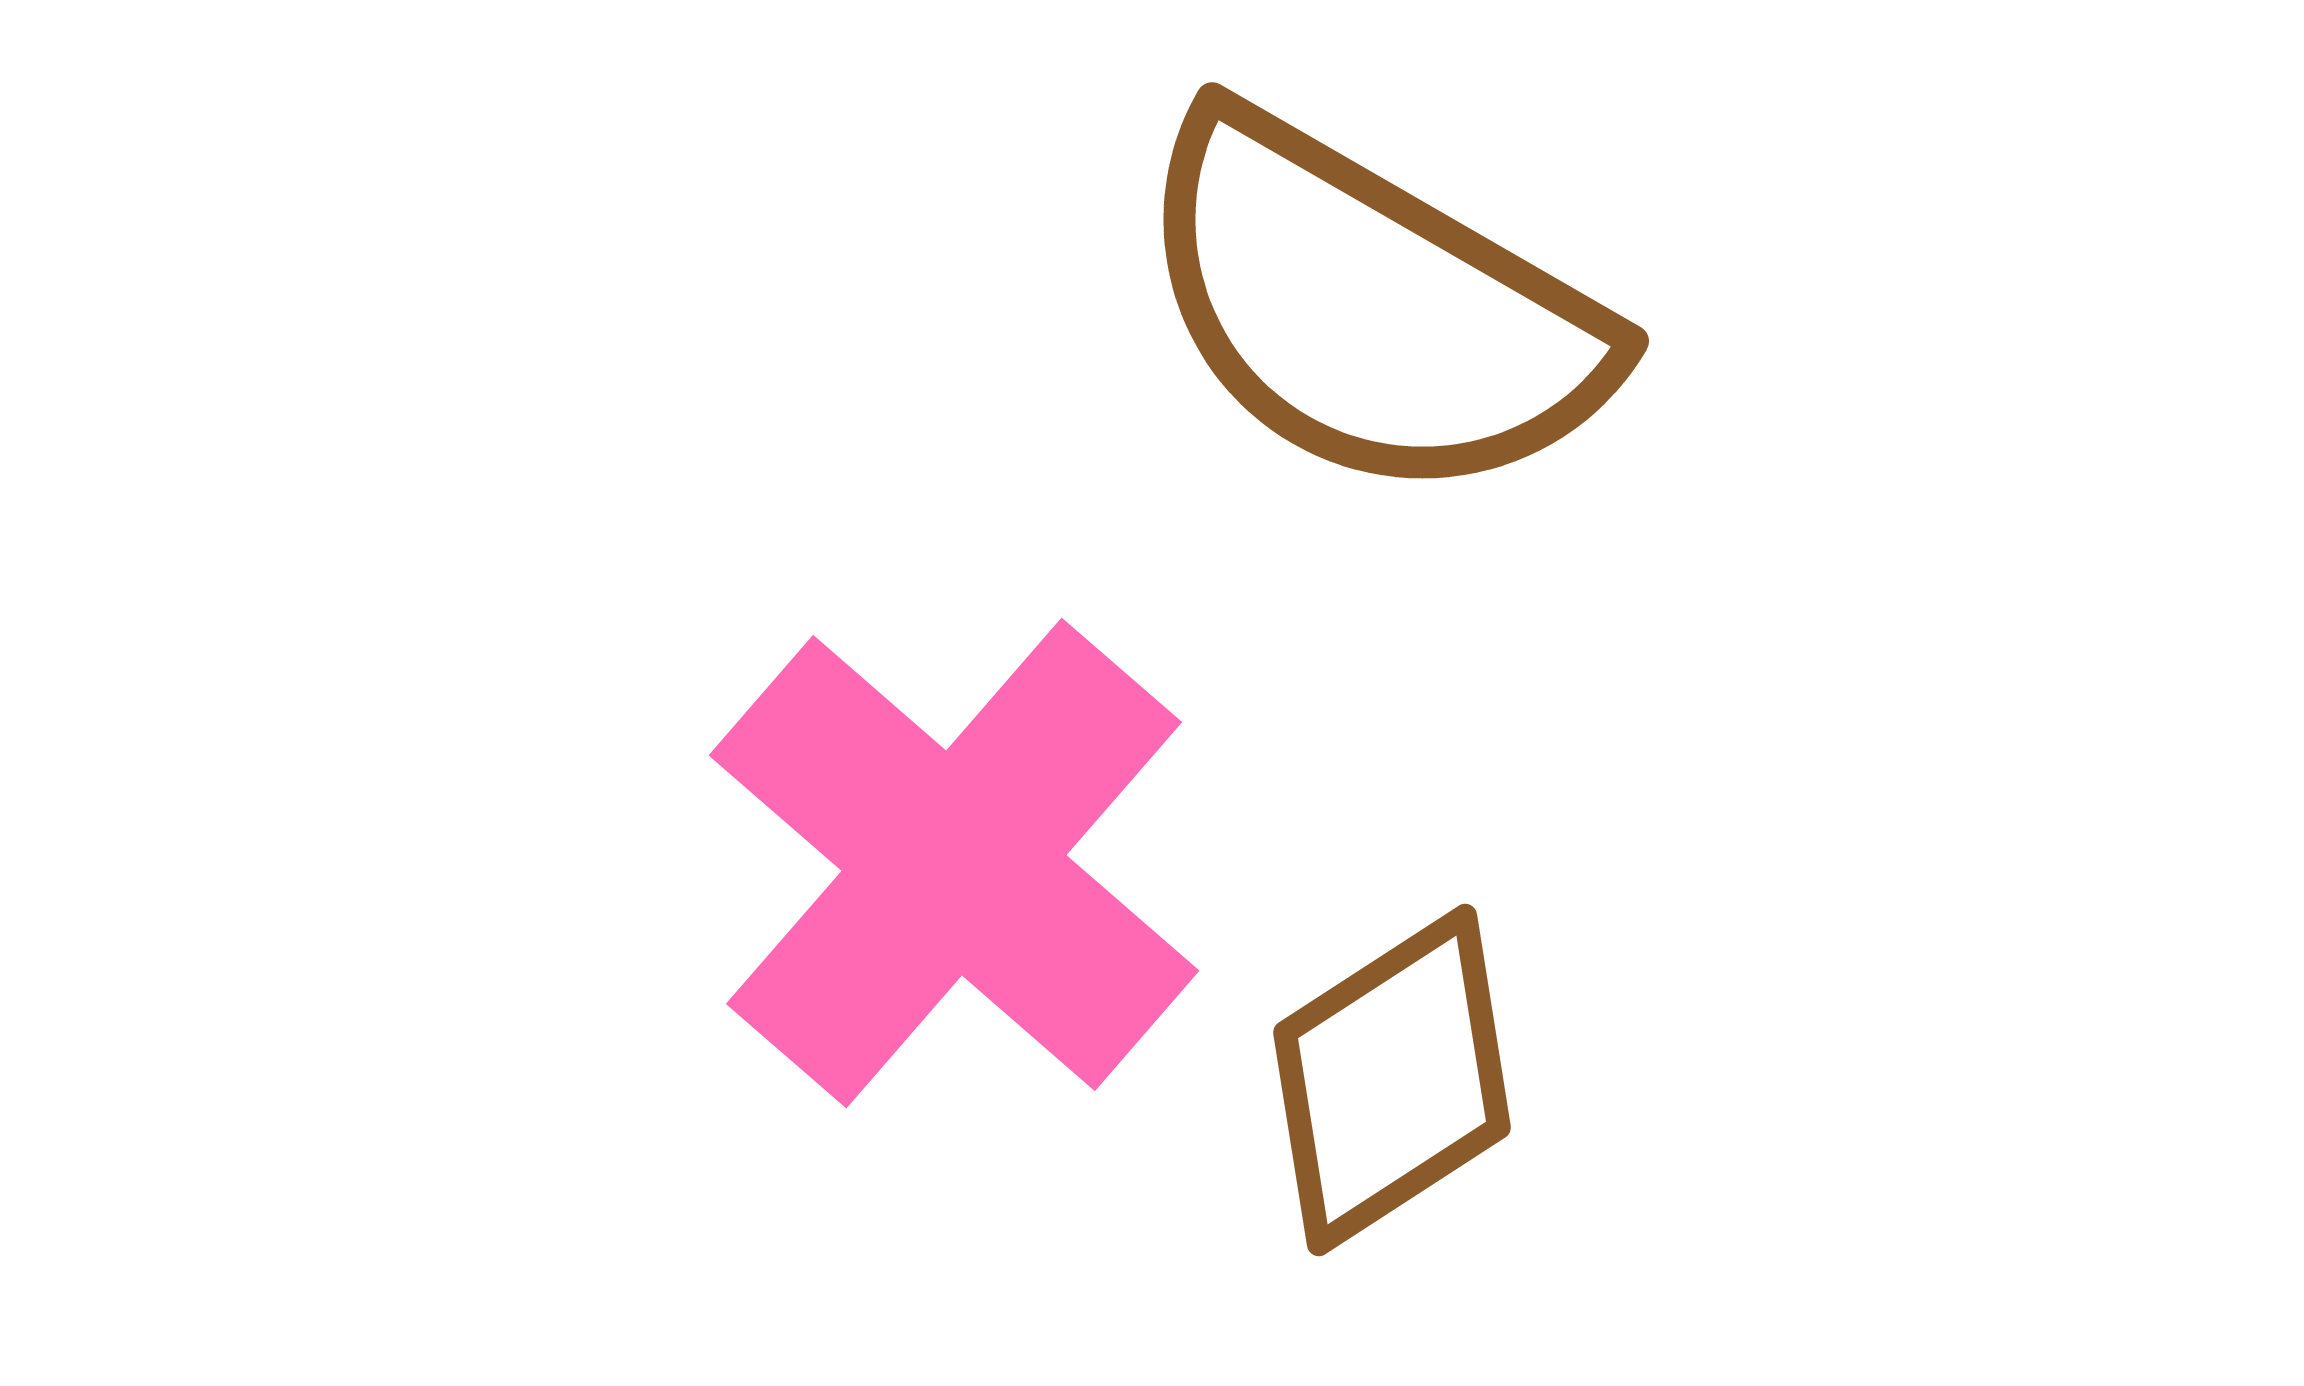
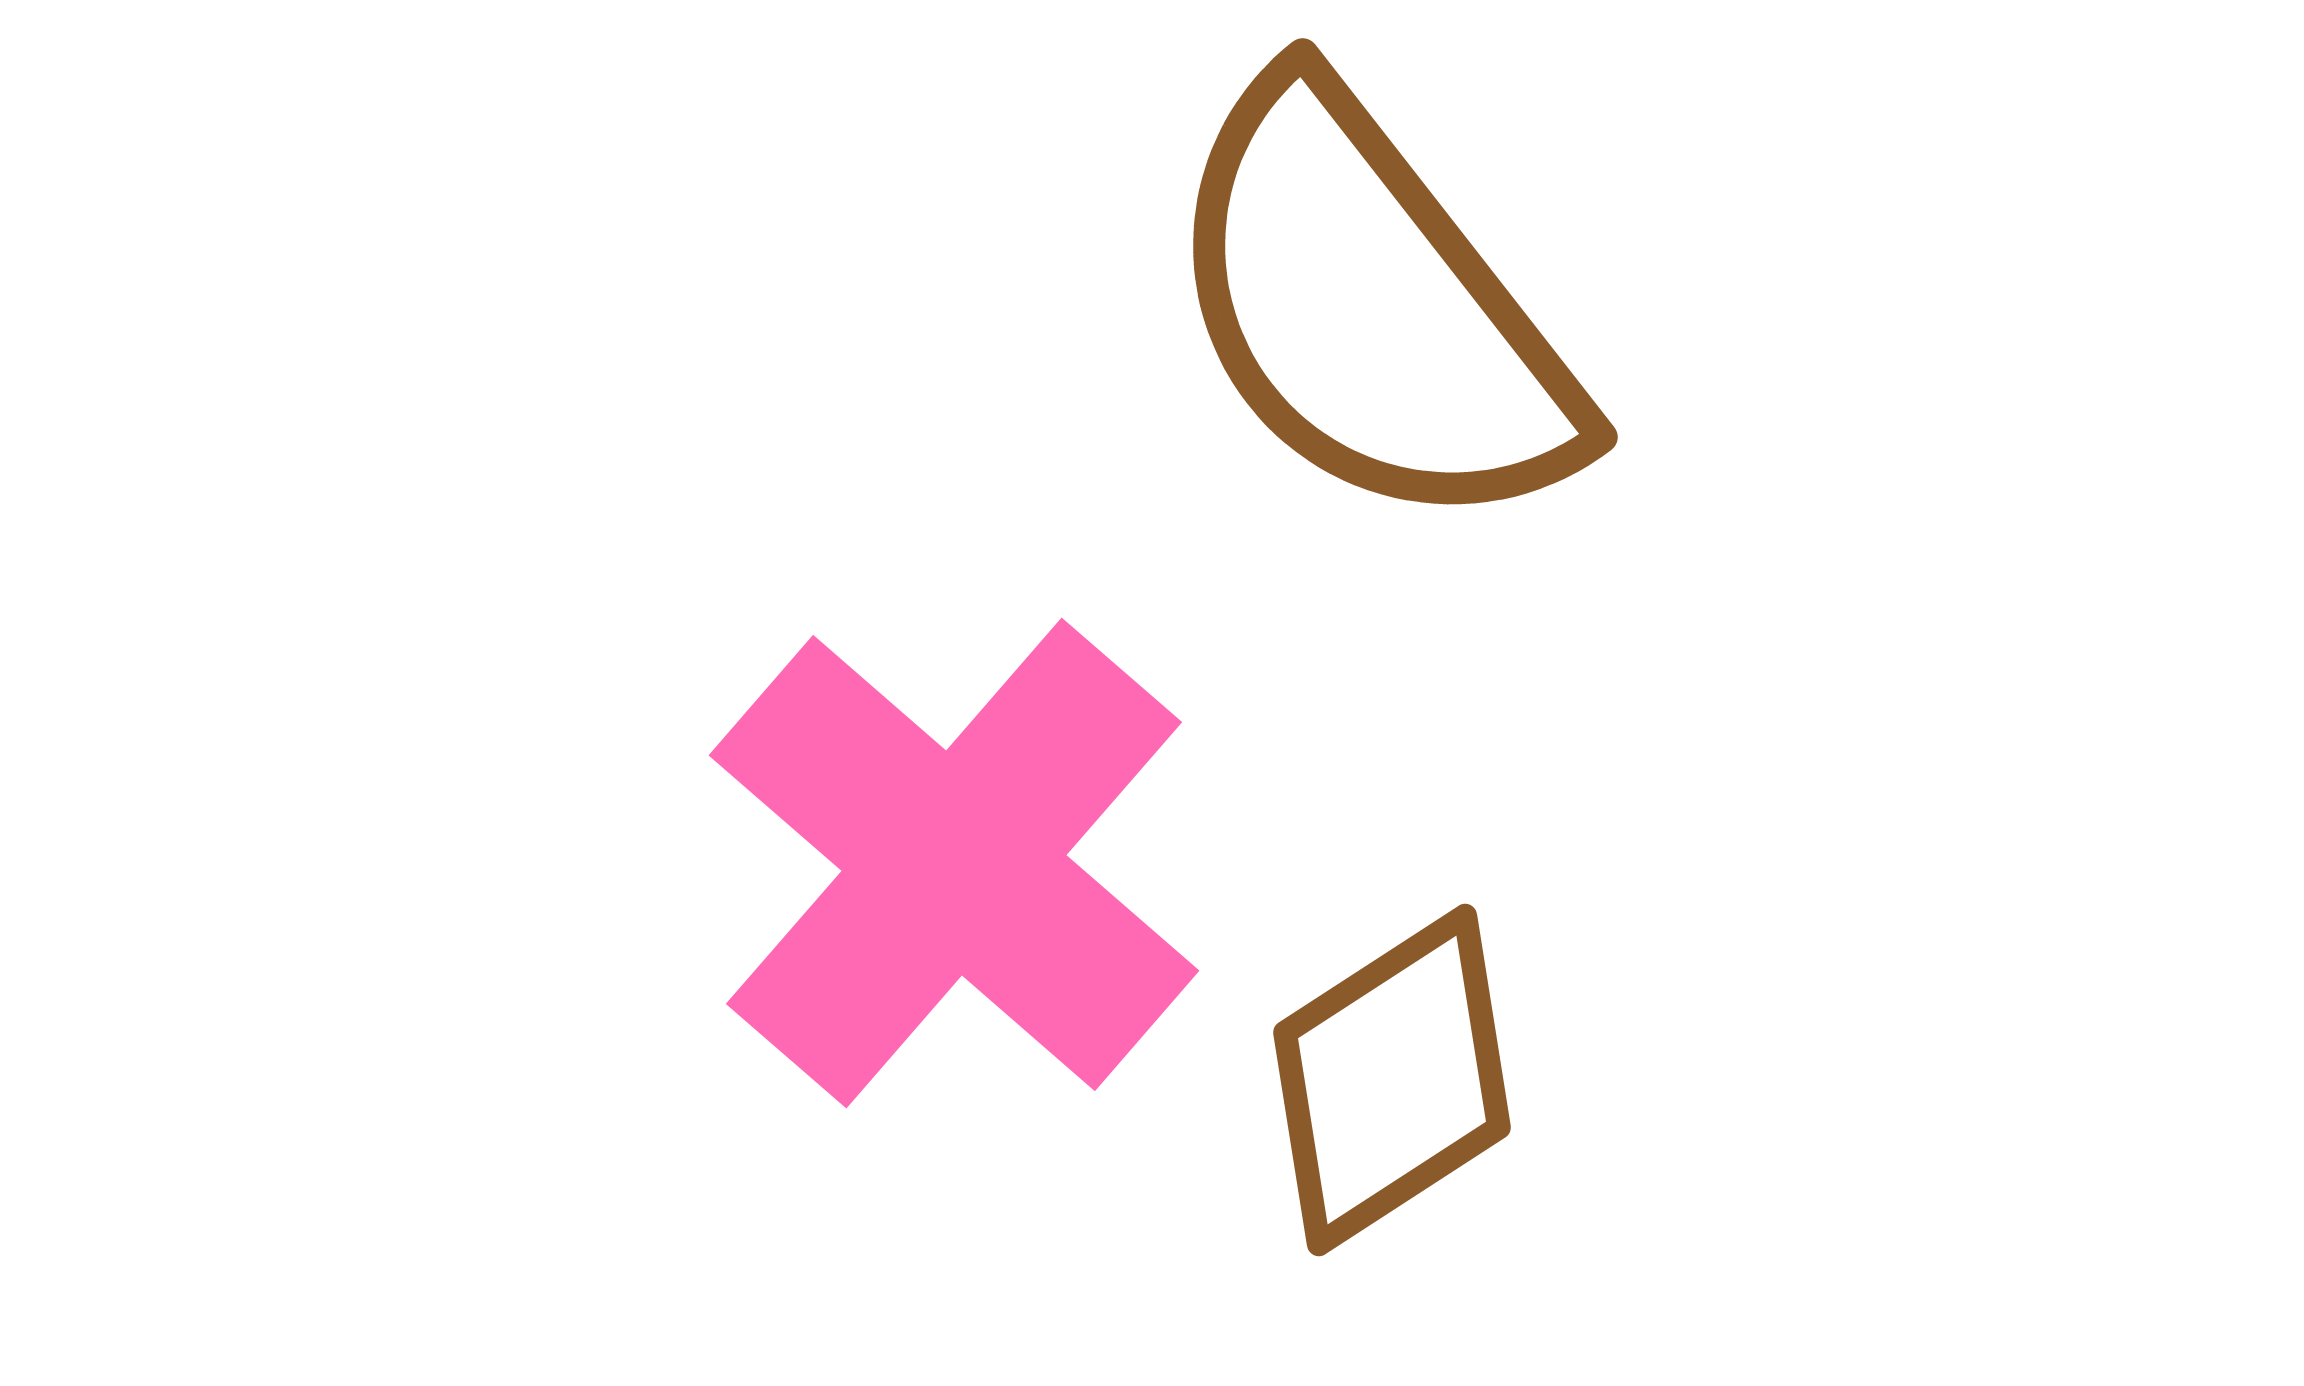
brown semicircle: rotated 22 degrees clockwise
